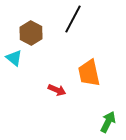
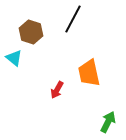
brown hexagon: moved 1 px up; rotated 10 degrees counterclockwise
red arrow: rotated 96 degrees clockwise
